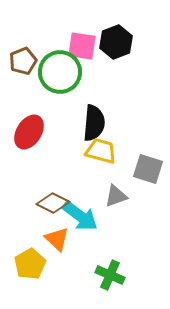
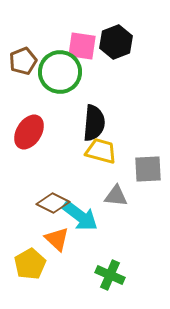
gray square: rotated 20 degrees counterclockwise
gray triangle: rotated 25 degrees clockwise
